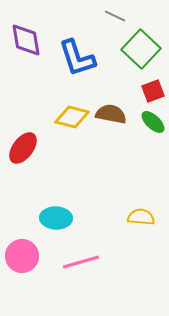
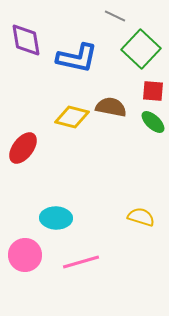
blue L-shape: rotated 60 degrees counterclockwise
red square: rotated 25 degrees clockwise
brown semicircle: moved 7 px up
yellow semicircle: rotated 12 degrees clockwise
pink circle: moved 3 px right, 1 px up
